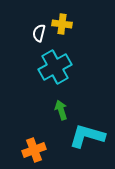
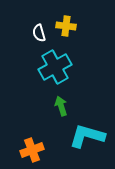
yellow cross: moved 4 px right, 2 px down
white semicircle: rotated 30 degrees counterclockwise
green arrow: moved 4 px up
orange cross: moved 2 px left
